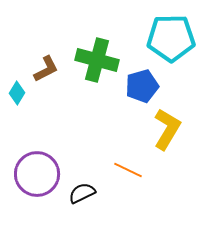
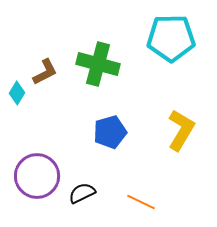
green cross: moved 1 px right, 4 px down
brown L-shape: moved 1 px left, 3 px down
blue pentagon: moved 32 px left, 46 px down
yellow L-shape: moved 14 px right, 1 px down
orange line: moved 13 px right, 32 px down
purple circle: moved 2 px down
